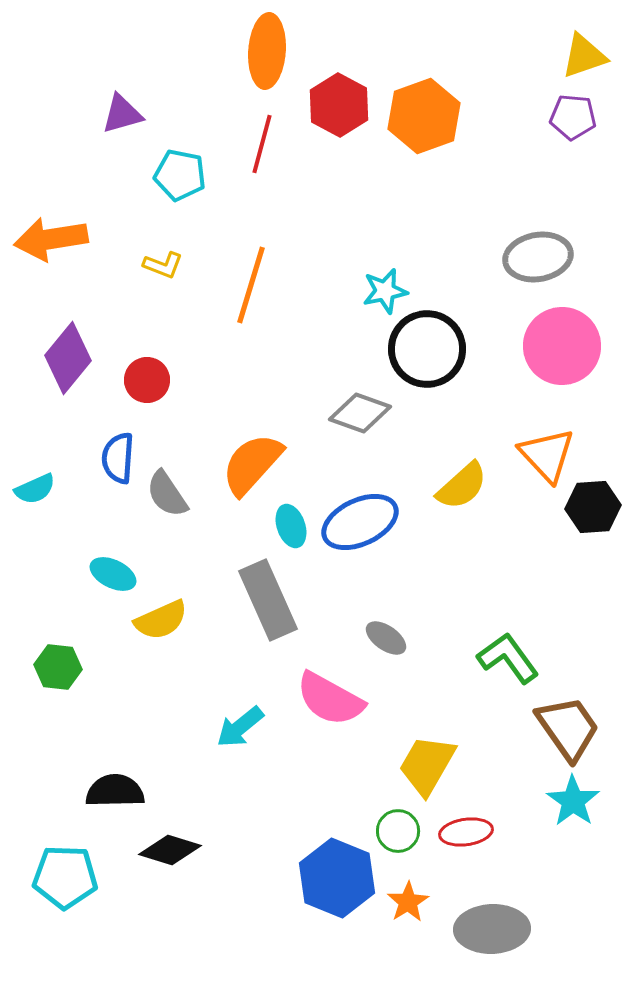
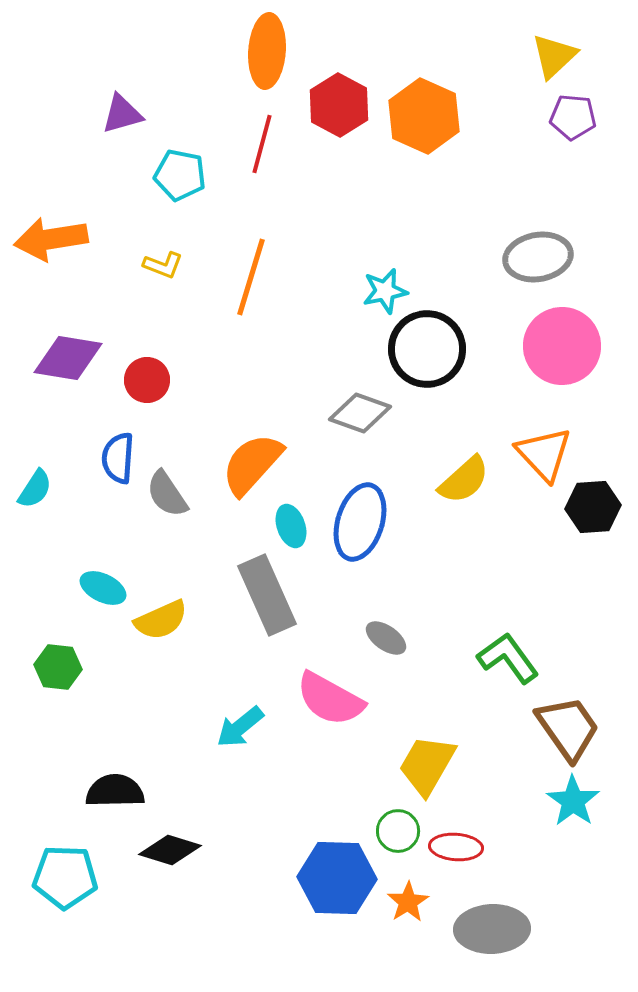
yellow triangle at (584, 56): moved 30 px left; rotated 24 degrees counterclockwise
orange hexagon at (424, 116): rotated 16 degrees counterclockwise
orange line at (251, 285): moved 8 px up
purple diamond at (68, 358): rotated 60 degrees clockwise
orange triangle at (547, 455): moved 3 px left, 1 px up
yellow semicircle at (462, 486): moved 2 px right, 6 px up
cyan semicircle at (35, 489): rotated 33 degrees counterclockwise
blue ellipse at (360, 522): rotated 48 degrees counterclockwise
cyan ellipse at (113, 574): moved 10 px left, 14 px down
gray rectangle at (268, 600): moved 1 px left, 5 px up
red ellipse at (466, 832): moved 10 px left, 15 px down; rotated 12 degrees clockwise
blue hexagon at (337, 878): rotated 20 degrees counterclockwise
